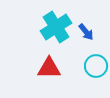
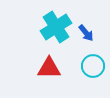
blue arrow: moved 1 px down
cyan circle: moved 3 px left
